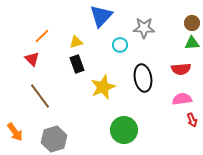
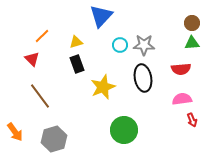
gray star: moved 17 px down
